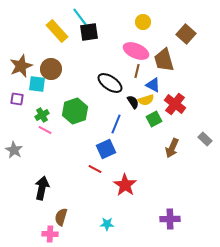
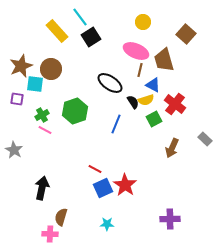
black square: moved 2 px right, 5 px down; rotated 24 degrees counterclockwise
brown line: moved 3 px right, 1 px up
cyan square: moved 2 px left
blue square: moved 3 px left, 39 px down
